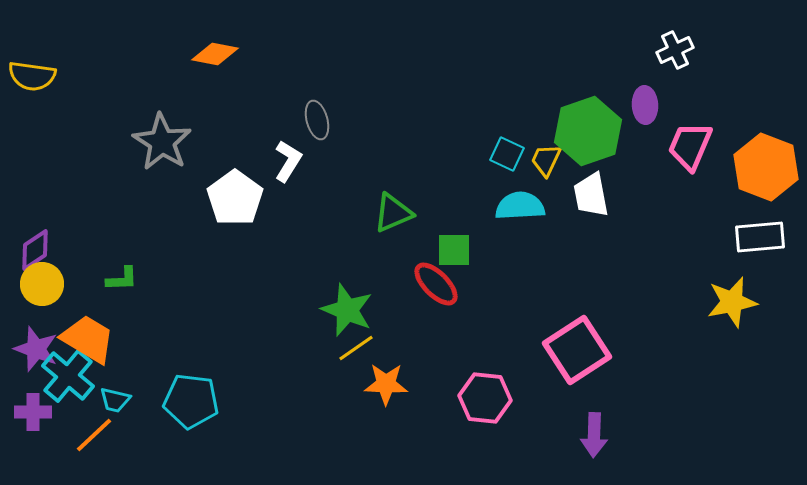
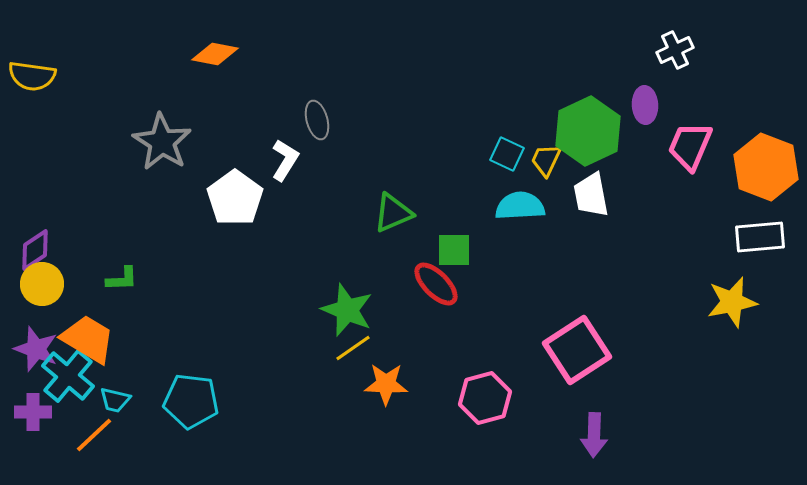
green hexagon: rotated 6 degrees counterclockwise
white L-shape: moved 3 px left, 1 px up
yellow line: moved 3 px left
pink hexagon: rotated 21 degrees counterclockwise
